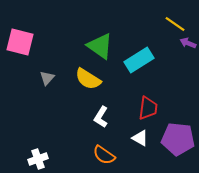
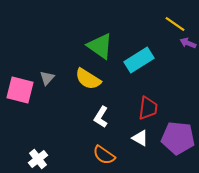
pink square: moved 48 px down
purple pentagon: moved 1 px up
white cross: rotated 18 degrees counterclockwise
